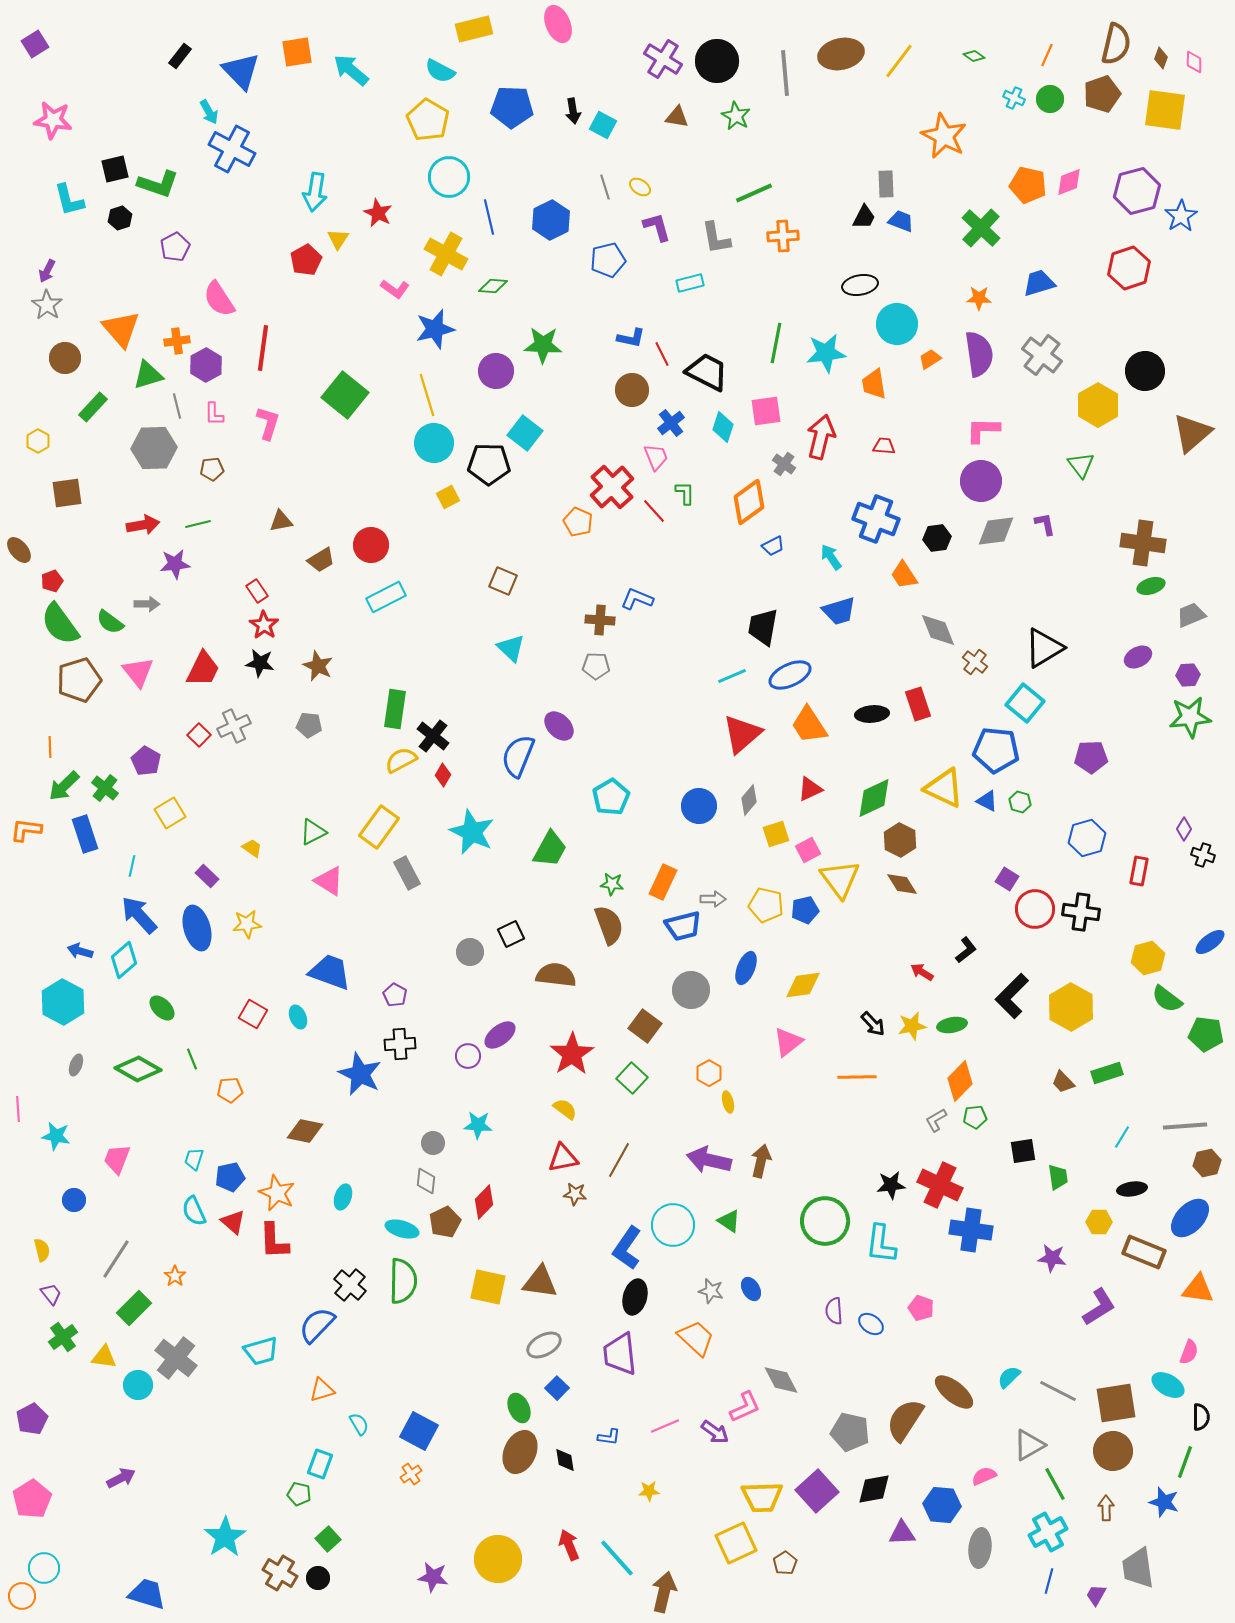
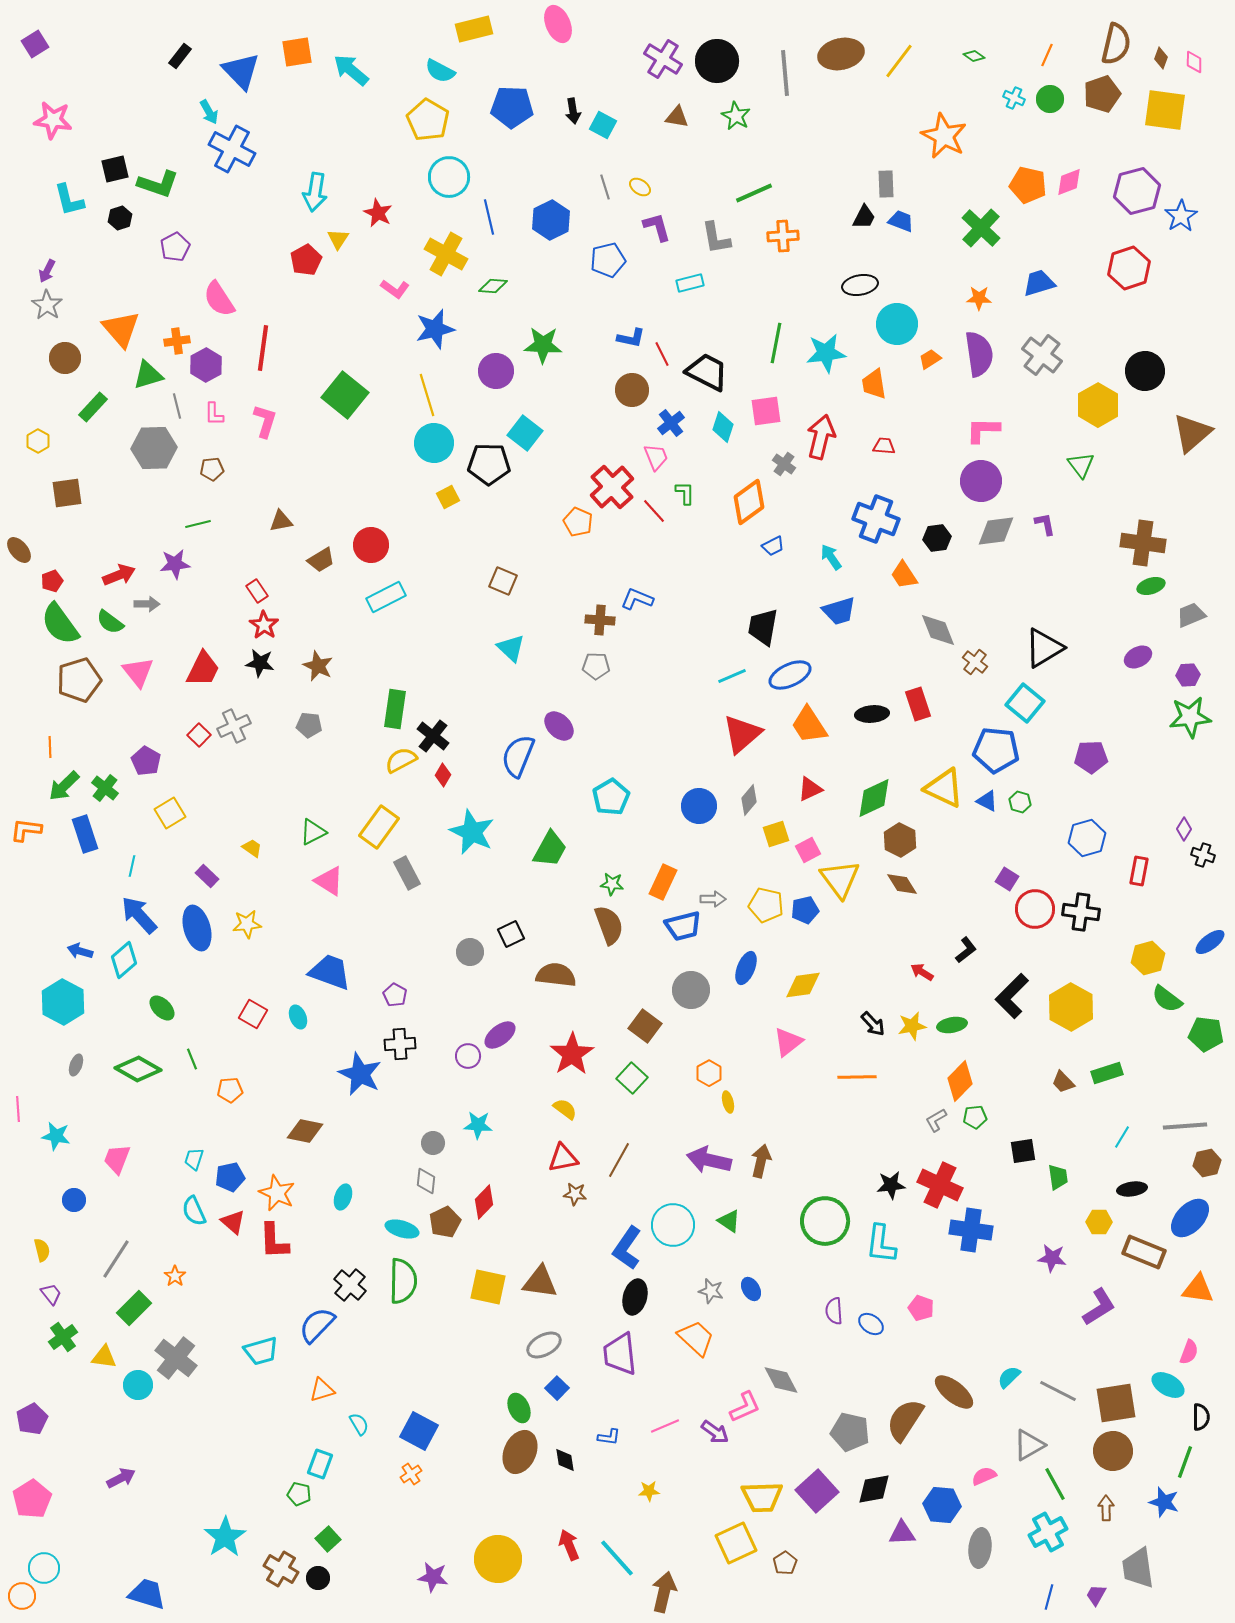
pink L-shape at (268, 423): moved 3 px left, 2 px up
red arrow at (143, 525): moved 24 px left, 50 px down; rotated 12 degrees counterclockwise
brown cross at (280, 1573): moved 1 px right, 4 px up
blue line at (1049, 1581): moved 16 px down
